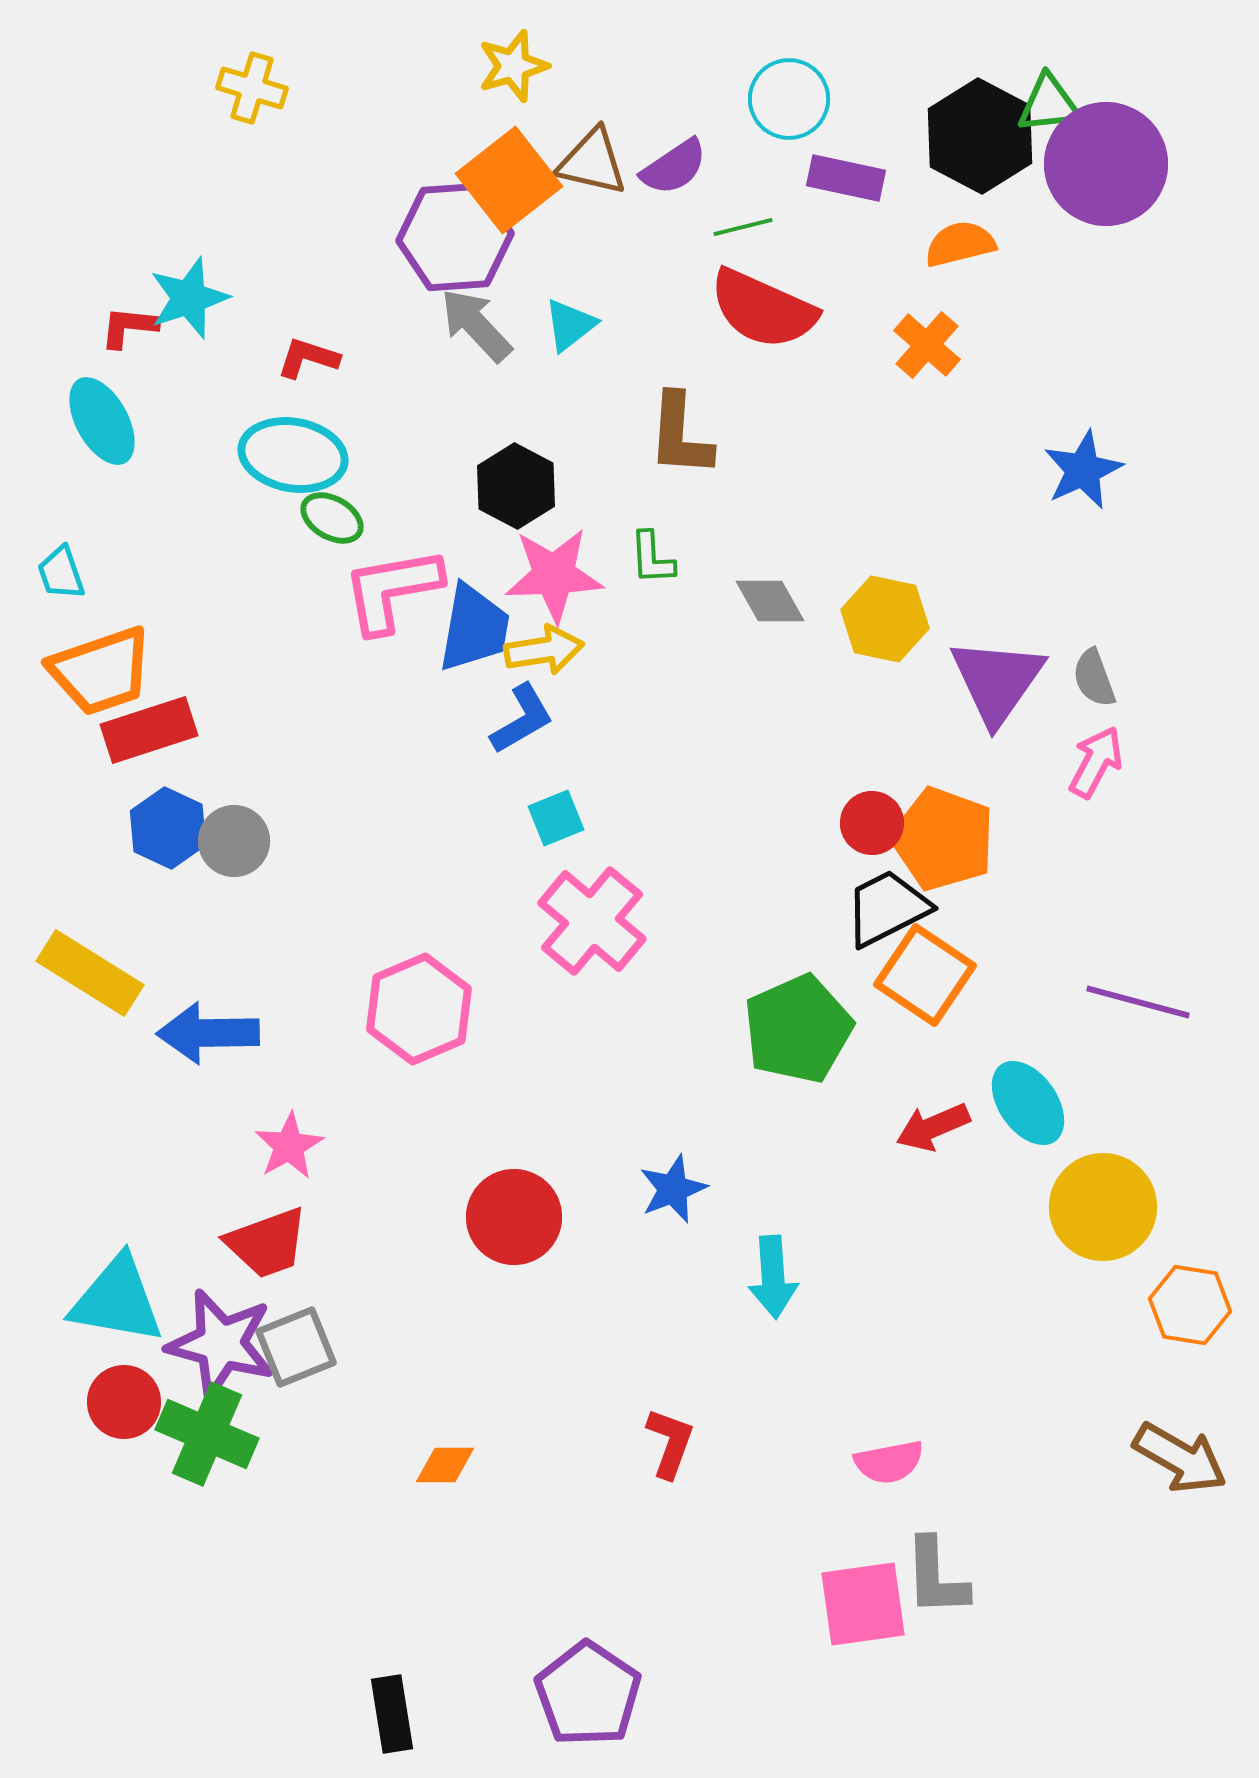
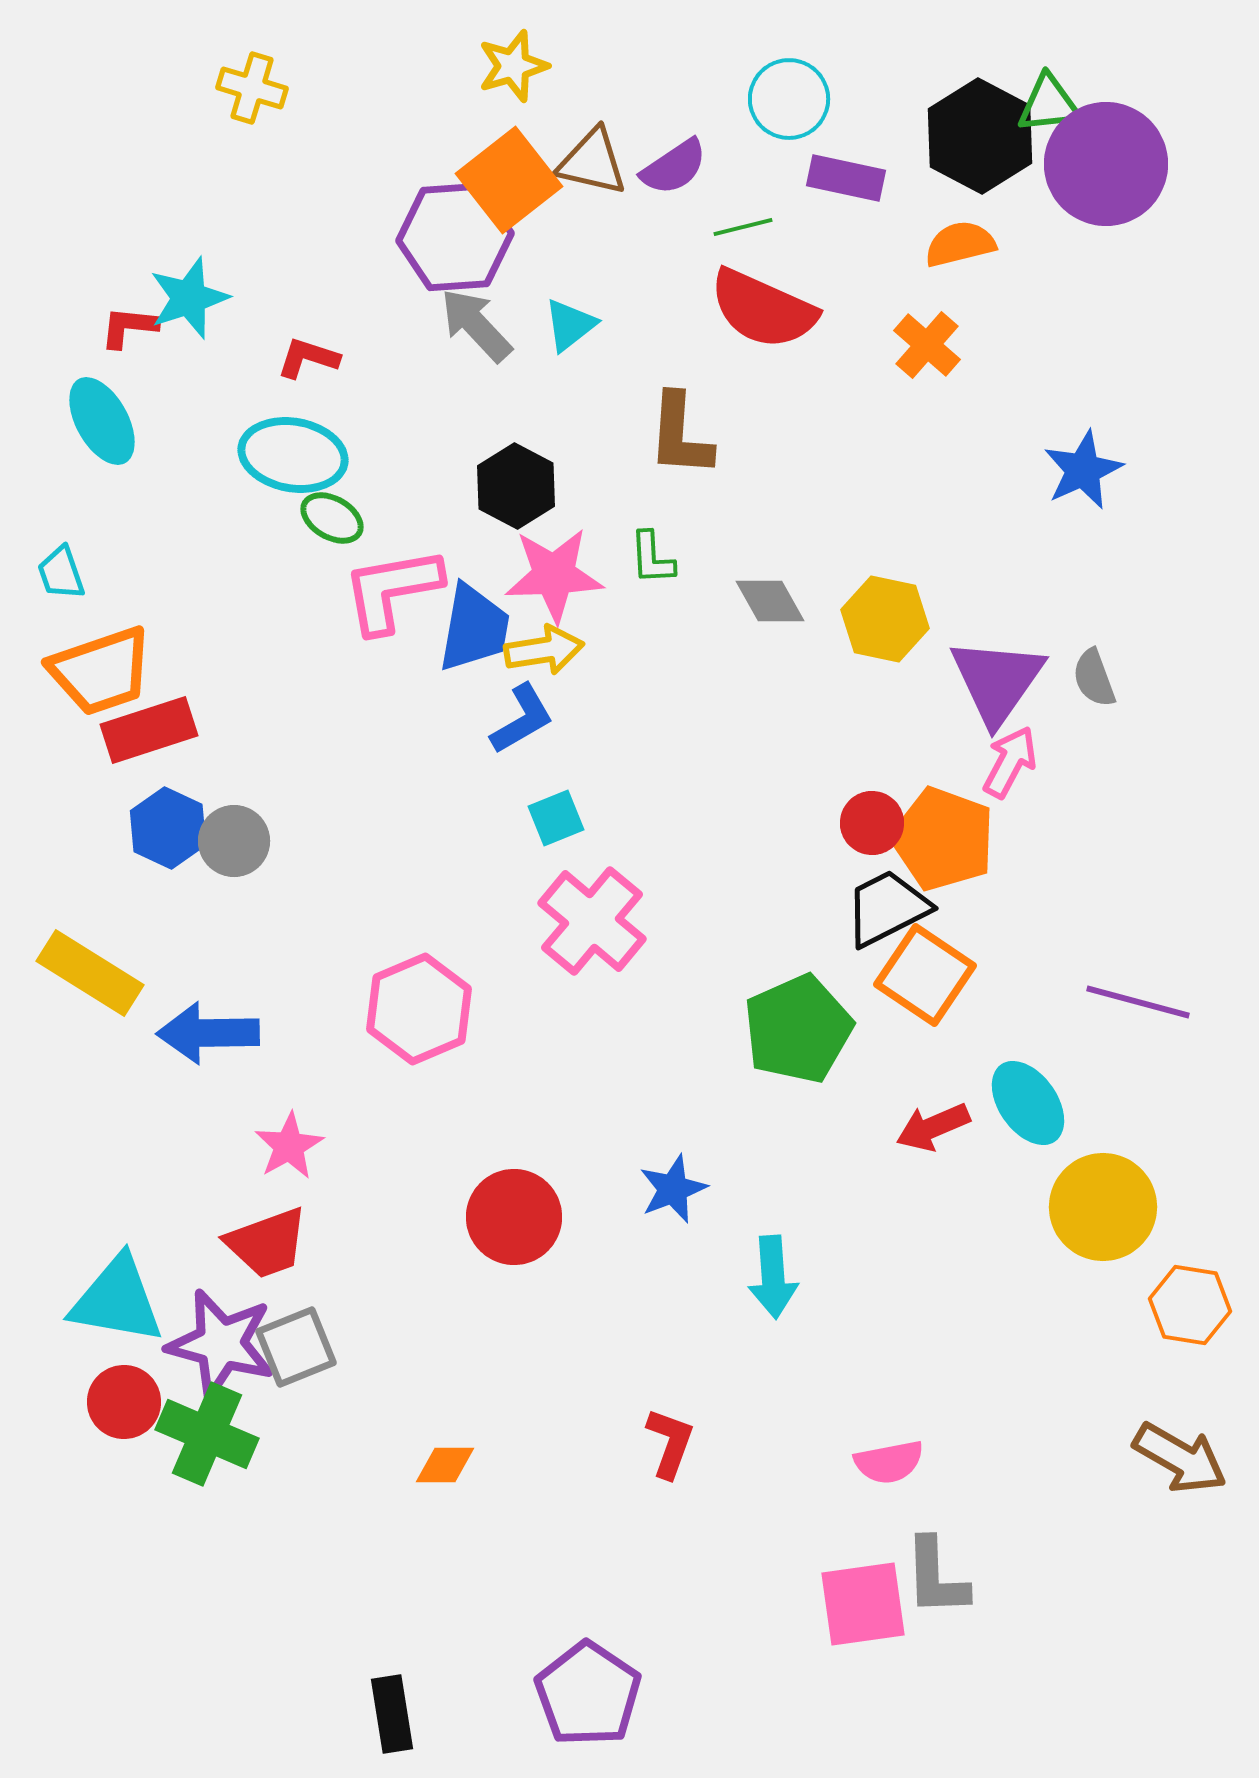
pink arrow at (1096, 762): moved 86 px left
